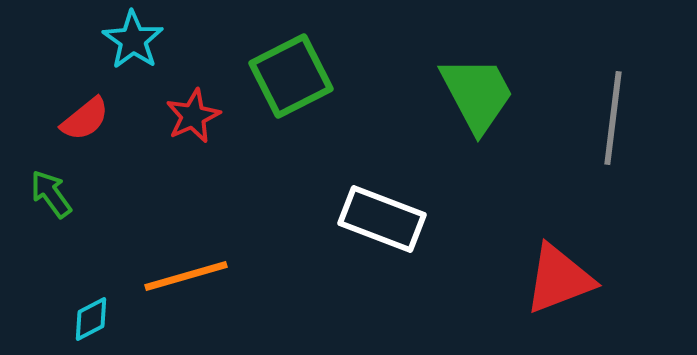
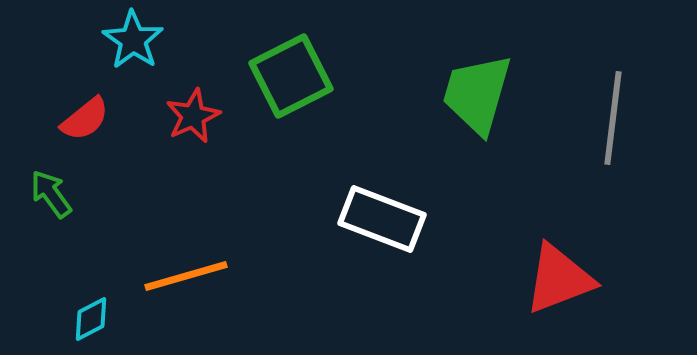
green trapezoid: rotated 136 degrees counterclockwise
